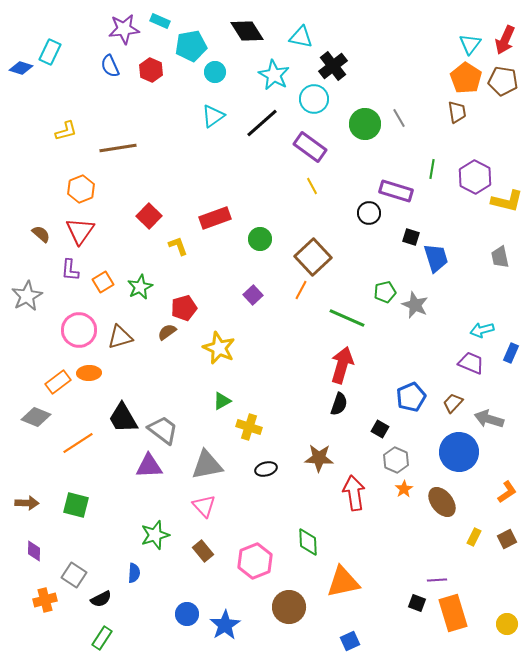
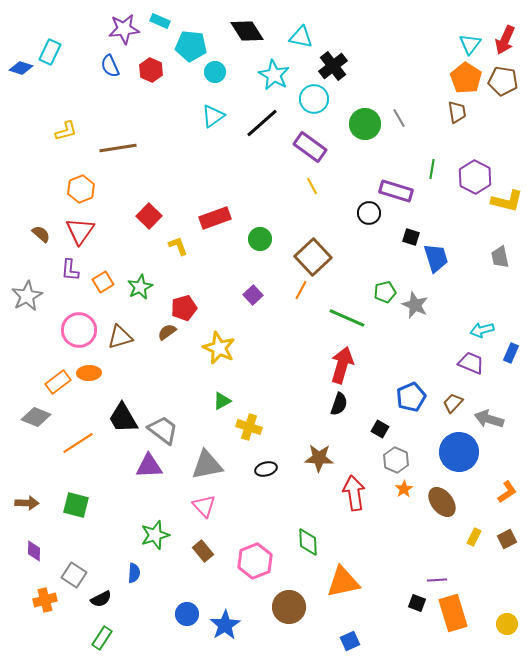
cyan pentagon at (191, 46): rotated 16 degrees clockwise
